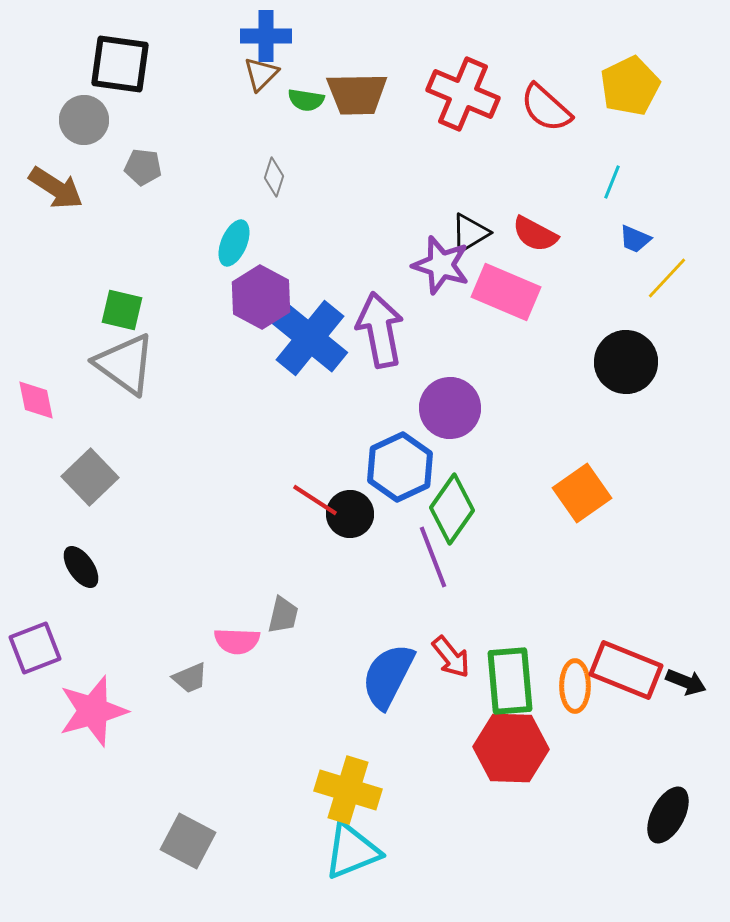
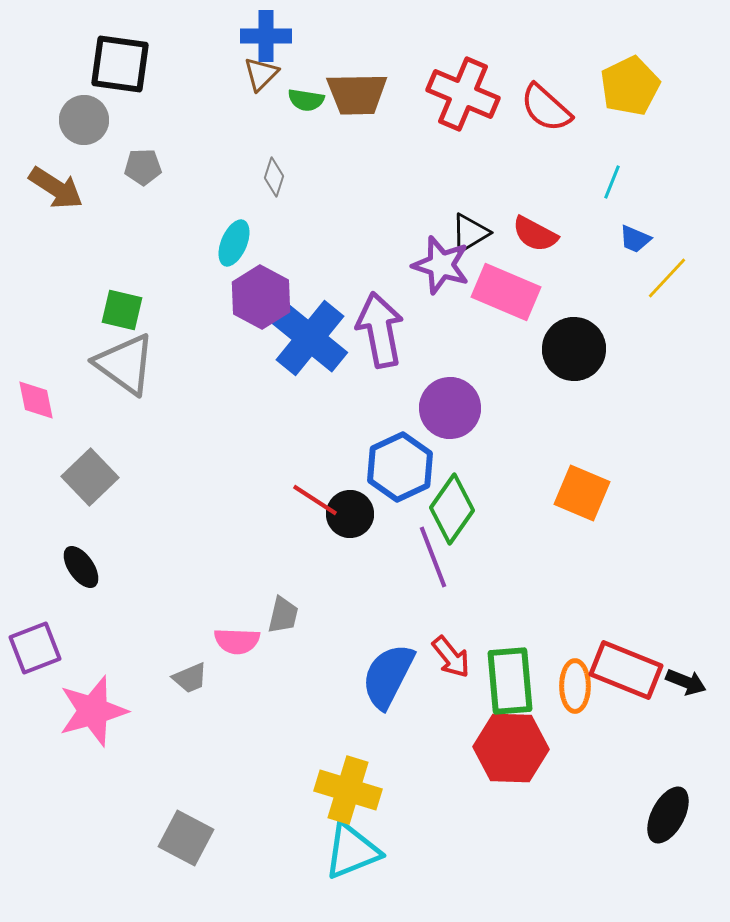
gray pentagon at (143, 167): rotated 9 degrees counterclockwise
black circle at (626, 362): moved 52 px left, 13 px up
orange square at (582, 493): rotated 32 degrees counterclockwise
gray square at (188, 841): moved 2 px left, 3 px up
